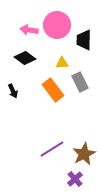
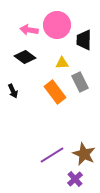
black diamond: moved 1 px up
orange rectangle: moved 2 px right, 2 px down
purple line: moved 6 px down
brown star: rotated 20 degrees counterclockwise
